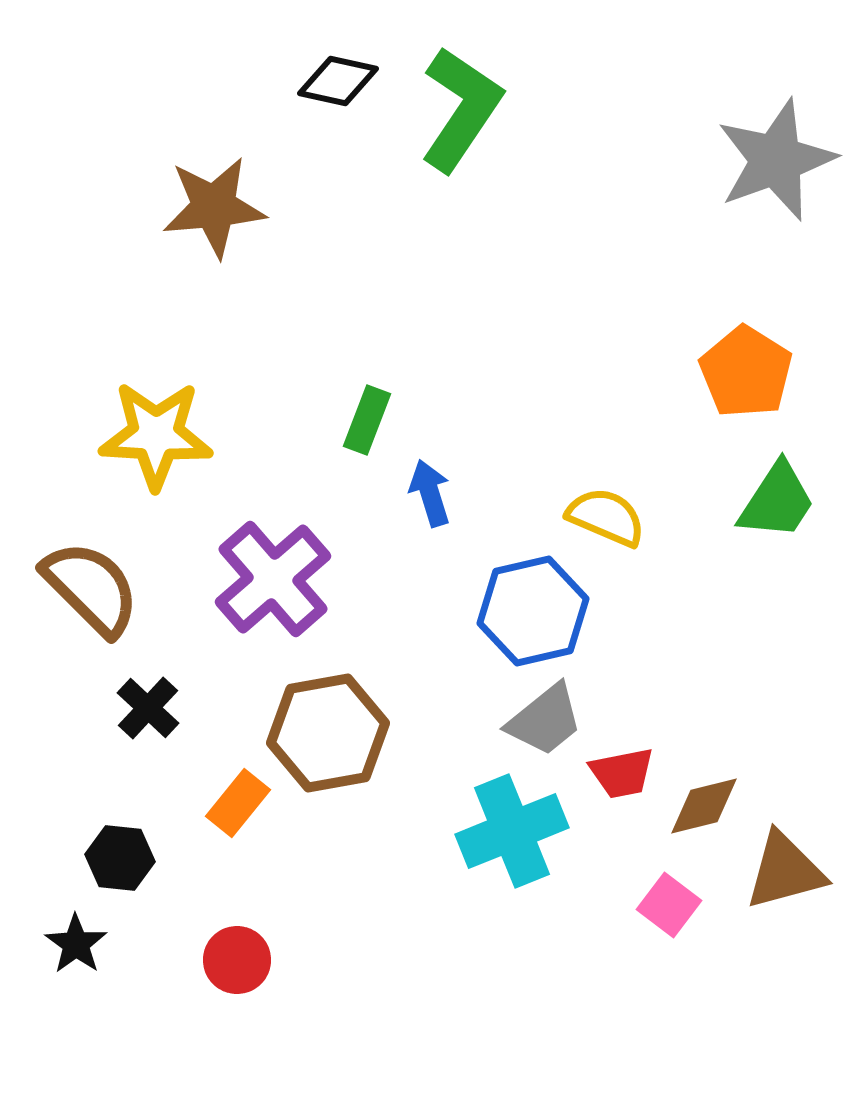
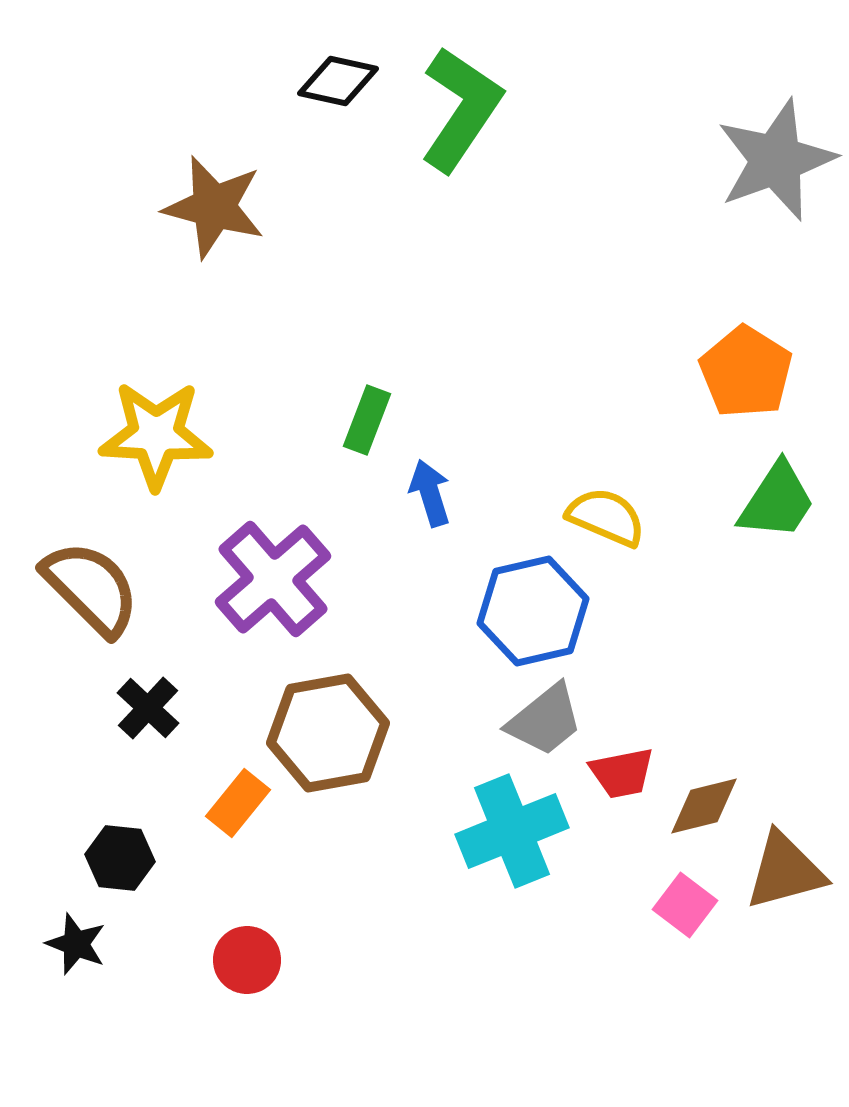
brown star: rotated 20 degrees clockwise
pink square: moved 16 px right
black star: rotated 14 degrees counterclockwise
red circle: moved 10 px right
